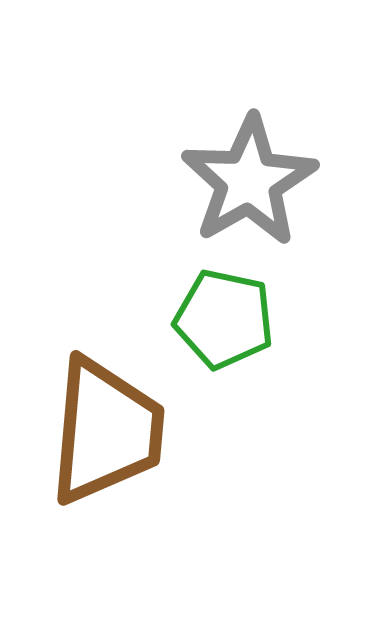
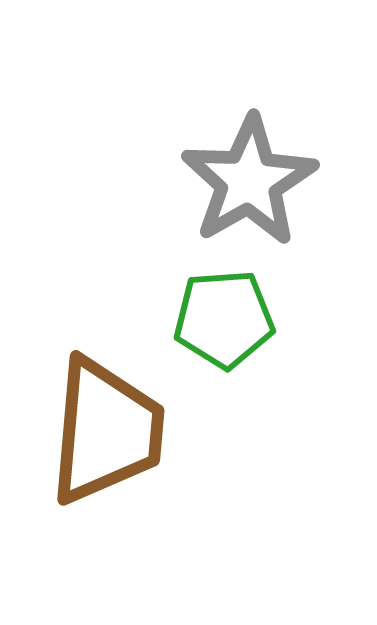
green pentagon: rotated 16 degrees counterclockwise
